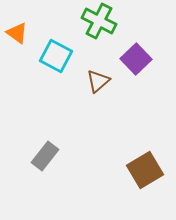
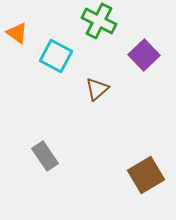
purple square: moved 8 px right, 4 px up
brown triangle: moved 1 px left, 8 px down
gray rectangle: rotated 72 degrees counterclockwise
brown square: moved 1 px right, 5 px down
